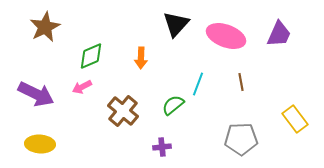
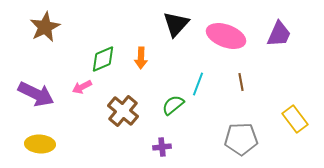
green diamond: moved 12 px right, 3 px down
